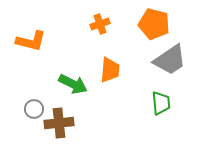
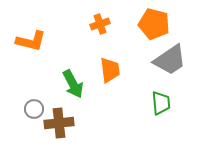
orange trapezoid: rotated 12 degrees counterclockwise
green arrow: rotated 36 degrees clockwise
